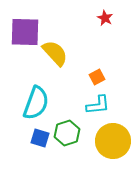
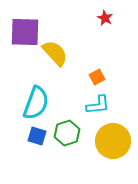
blue square: moved 3 px left, 2 px up
